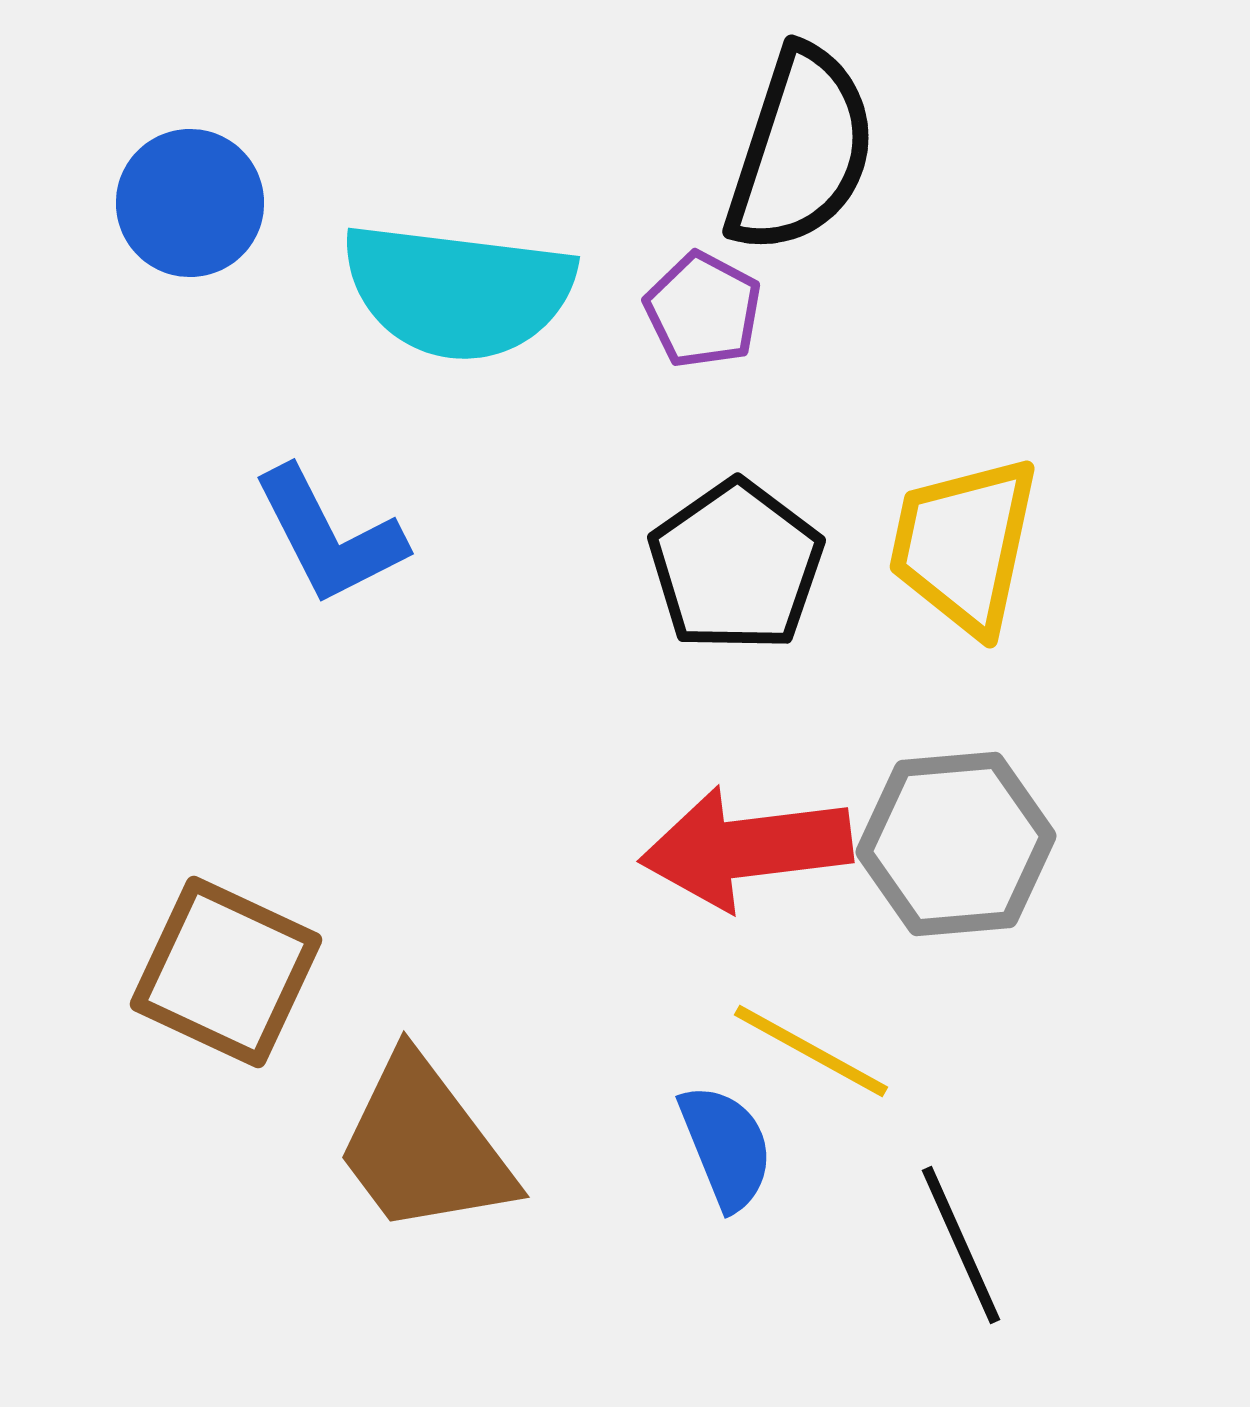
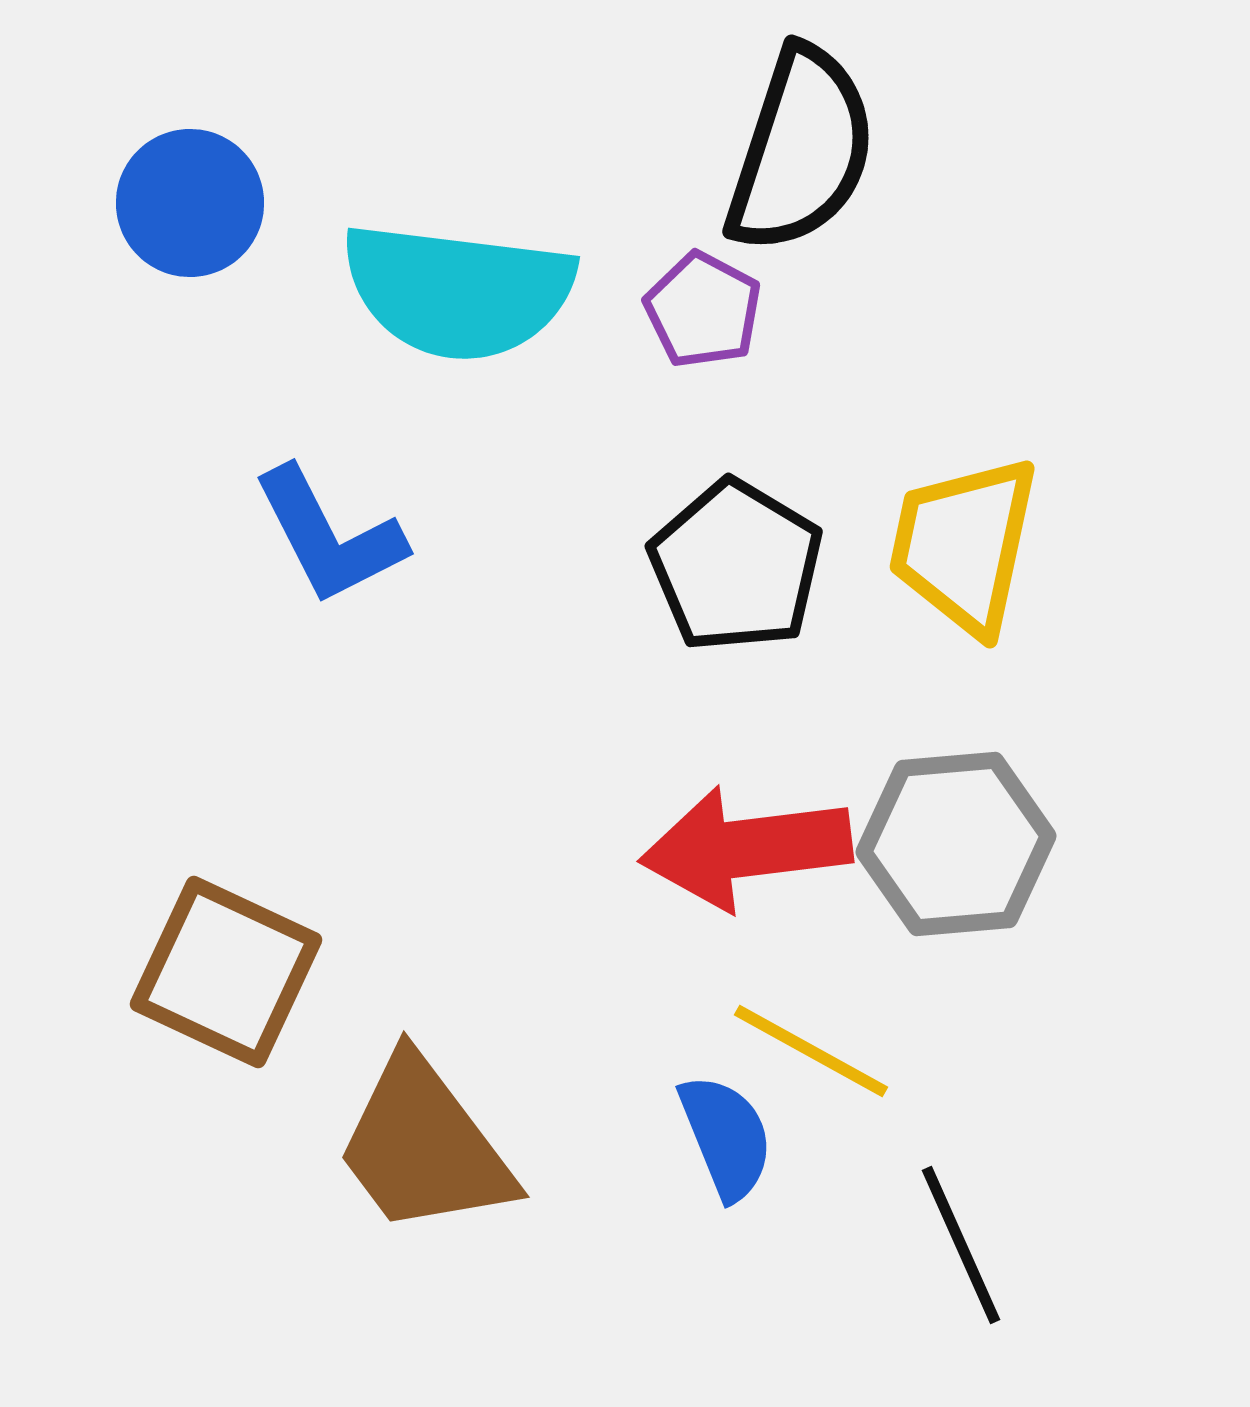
black pentagon: rotated 6 degrees counterclockwise
blue semicircle: moved 10 px up
